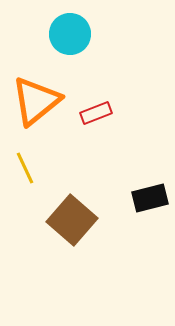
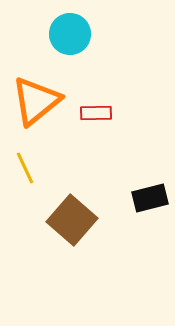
red rectangle: rotated 20 degrees clockwise
